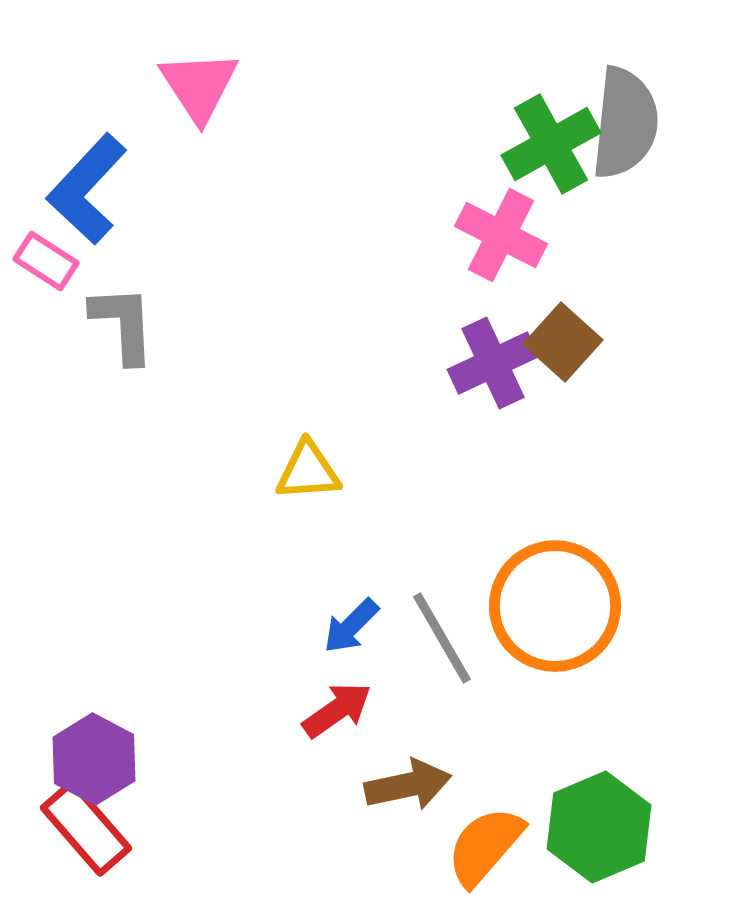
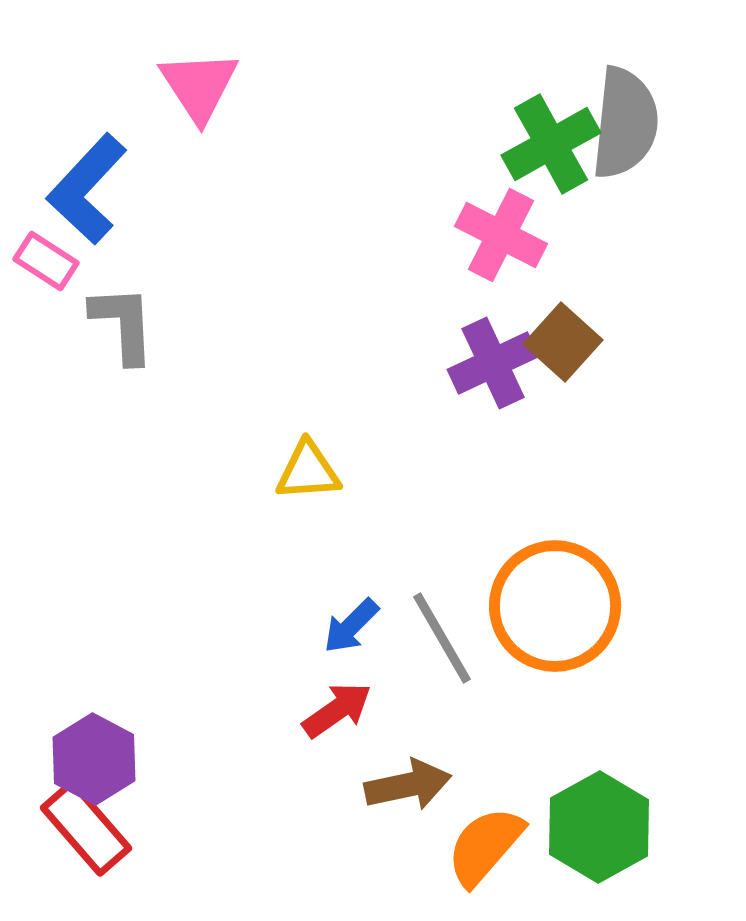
green hexagon: rotated 6 degrees counterclockwise
